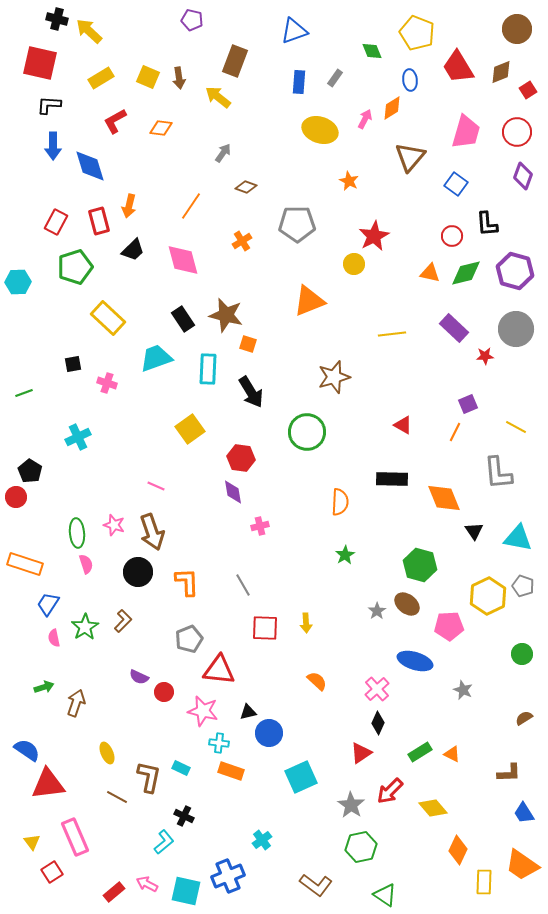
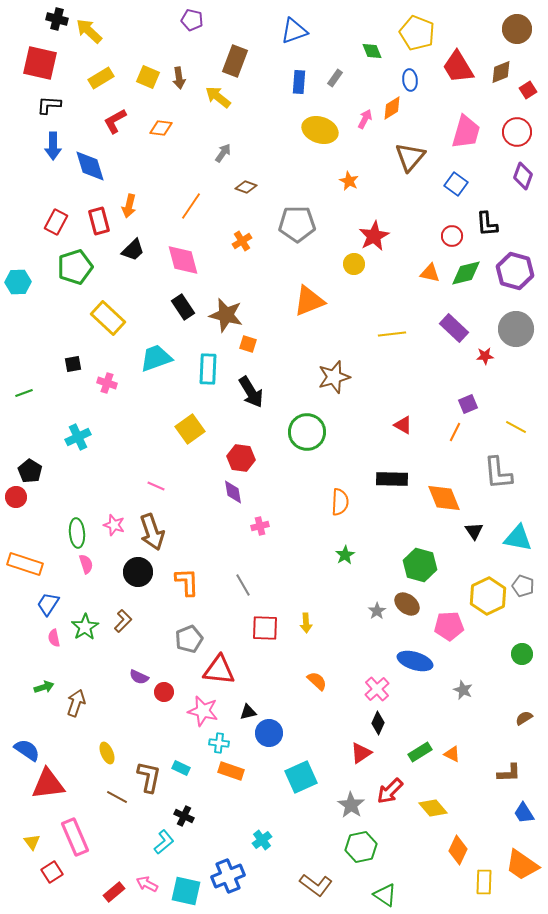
black rectangle at (183, 319): moved 12 px up
